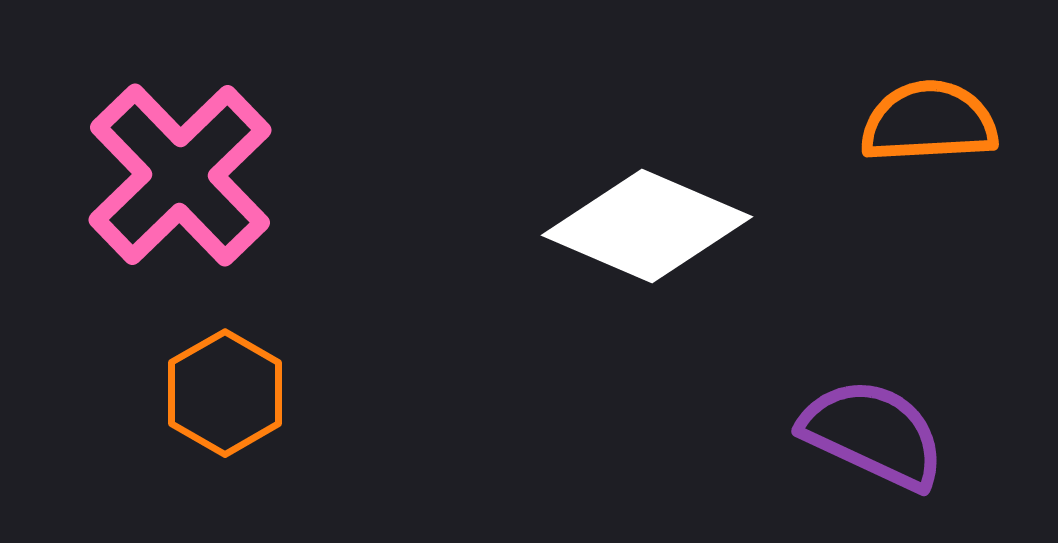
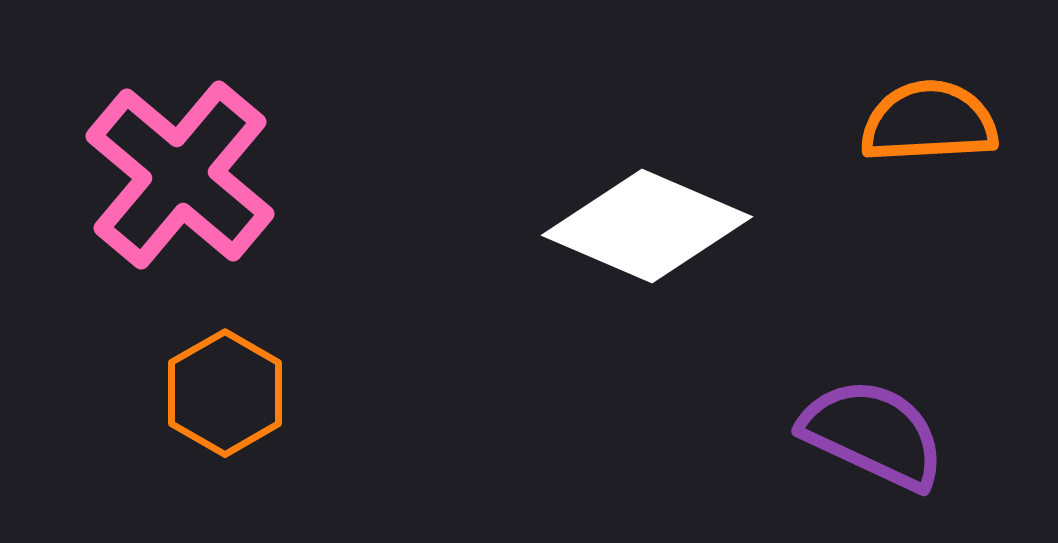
pink cross: rotated 6 degrees counterclockwise
